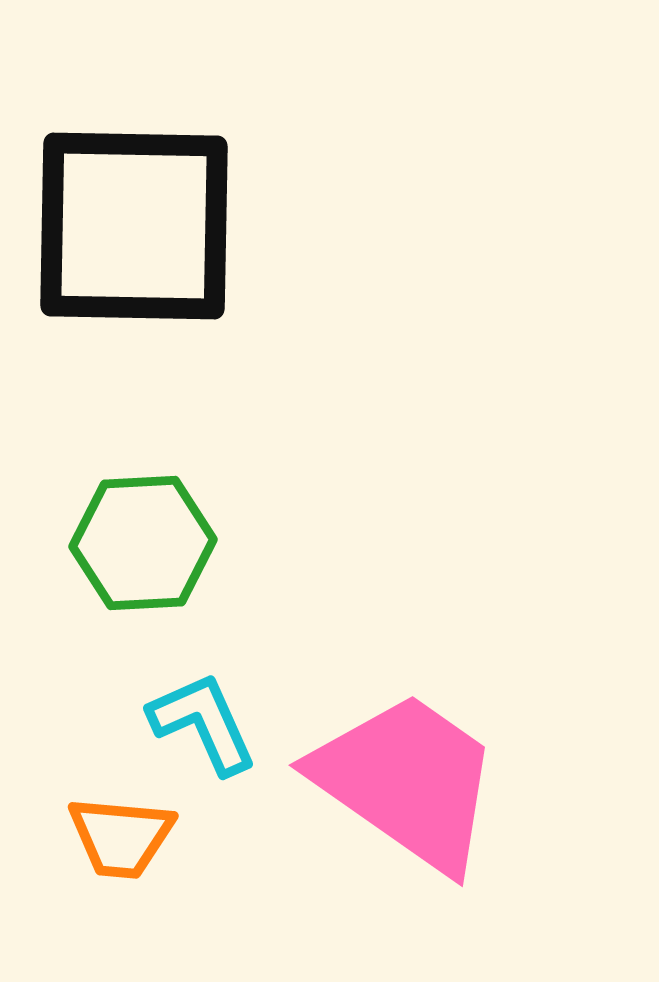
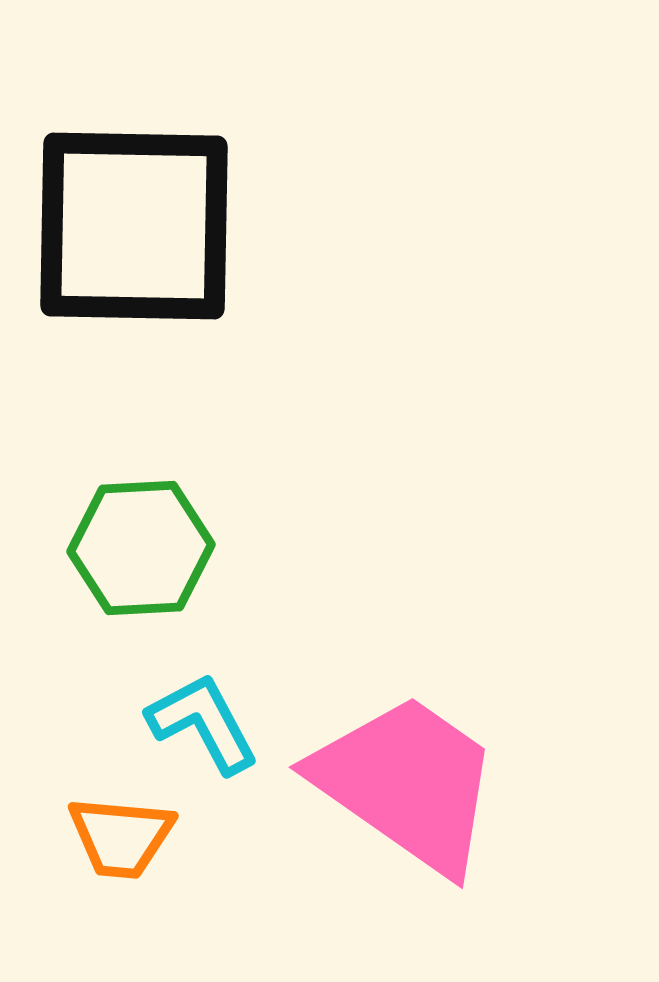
green hexagon: moved 2 px left, 5 px down
cyan L-shape: rotated 4 degrees counterclockwise
pink trapezoid: moved 2 px down
